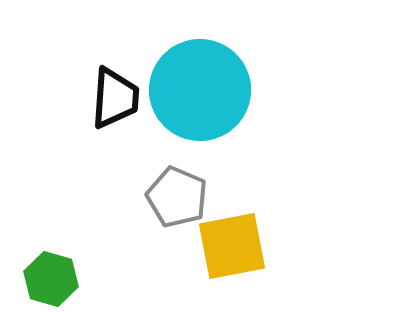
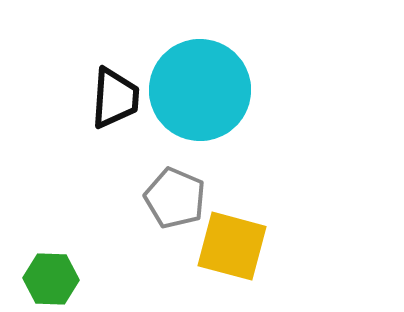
gray pentagon: moved 2 px left, 1 px down
yellow square: rotated 26 degrees clockwise
green hexagon: rotated 14 degrees counterclockwise
